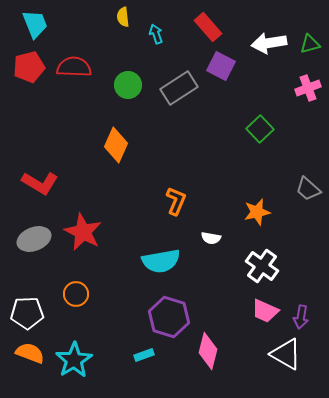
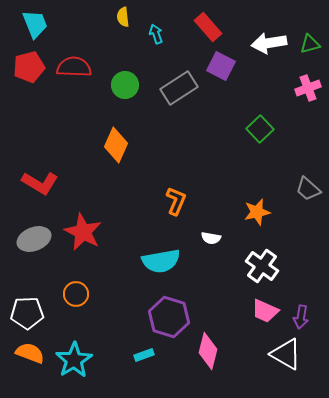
green circle: moved 3 px left
